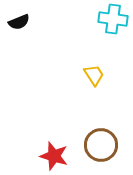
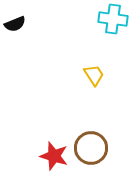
black semicircle: moved 4 px left, 2 px down
brown circle: moved 10 px left, 3 px down
